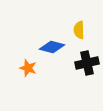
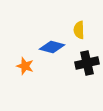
orange star: moved 3 px left, 2 px up
